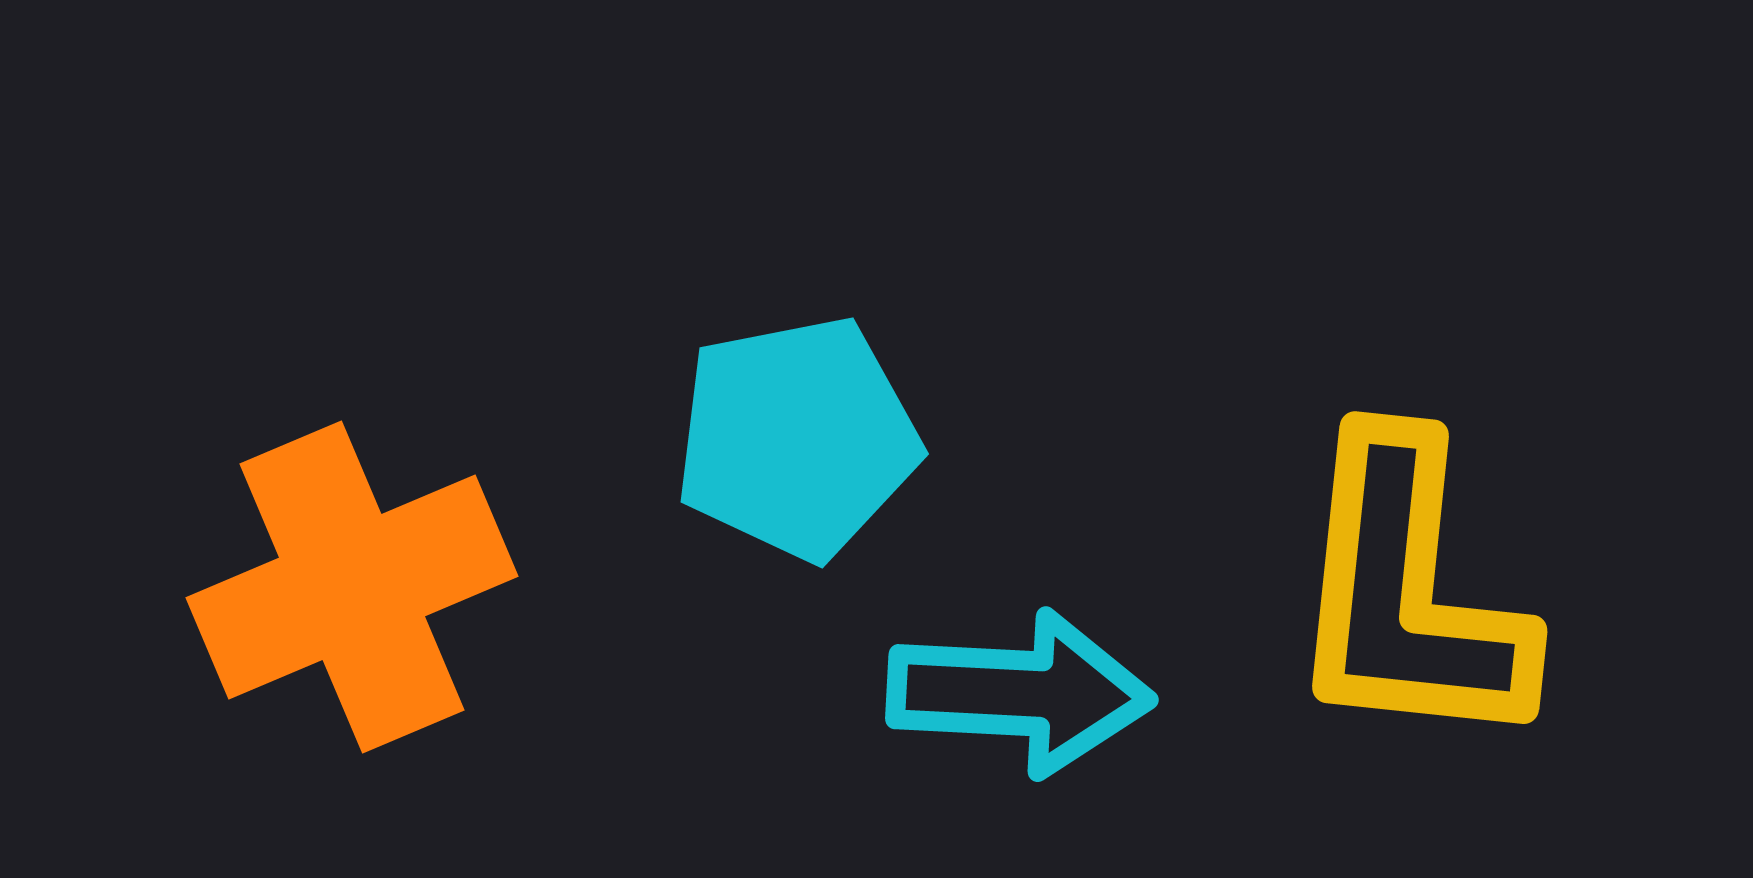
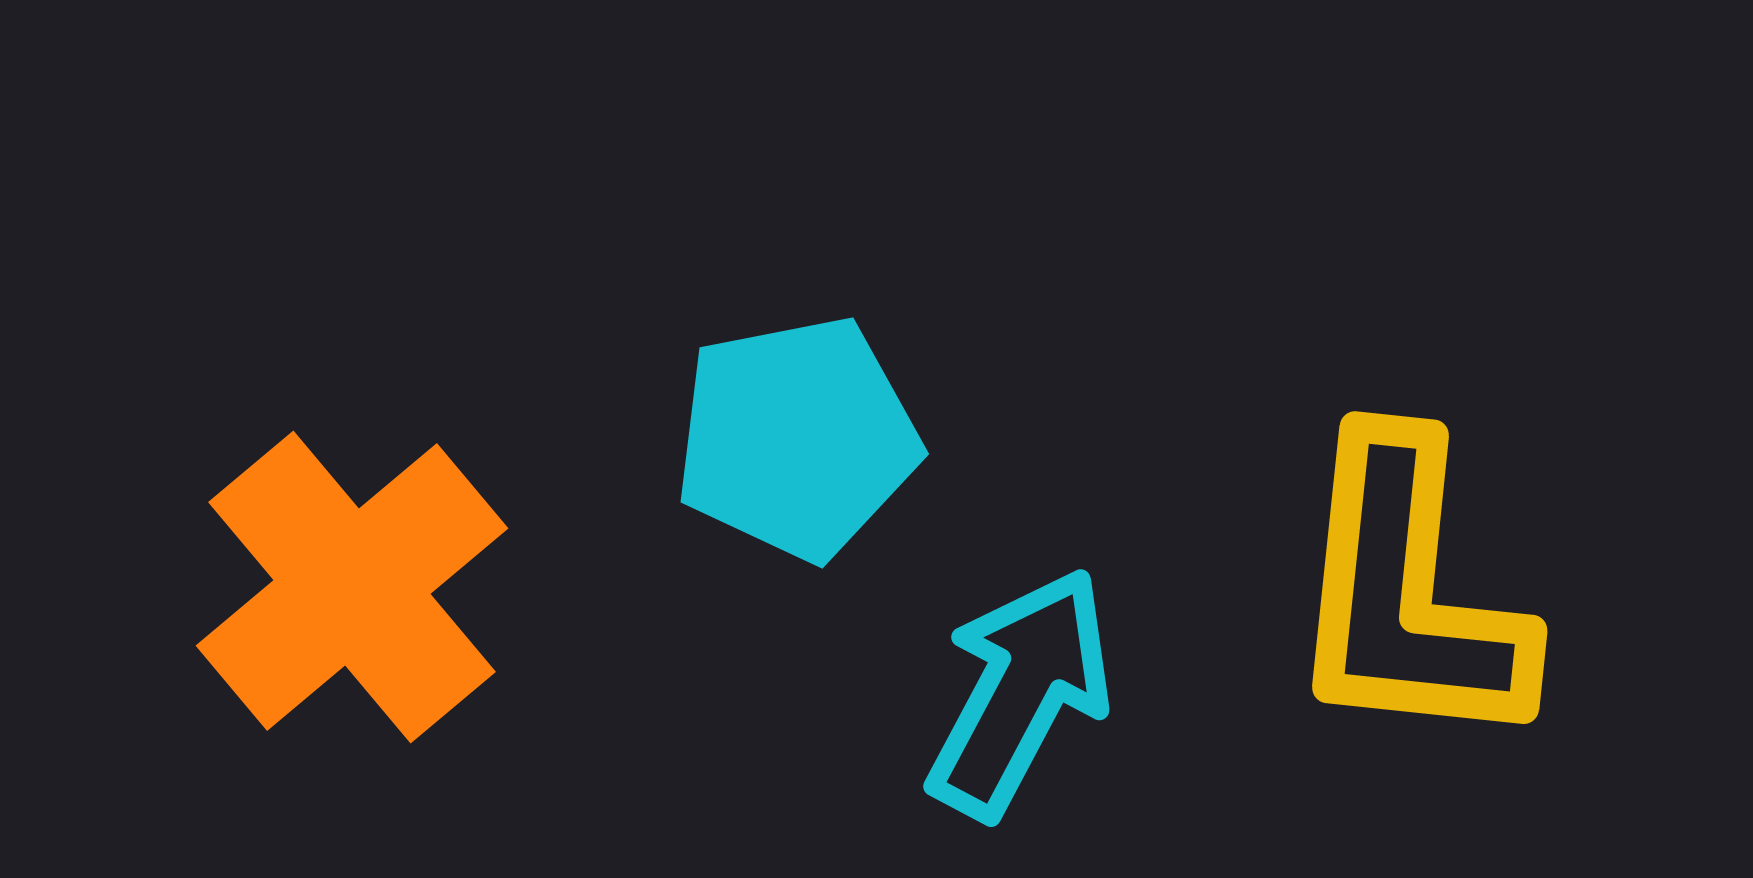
orange cross: rotated 17 degrees counterclockwise
cyan arrow: rotated 65 degrees counterclockwise
